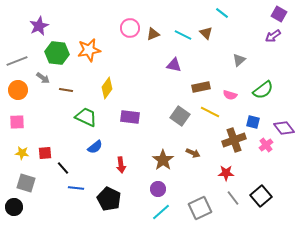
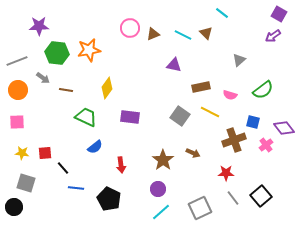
purple star at (39, 26): rotated 24 degrees clockwise
